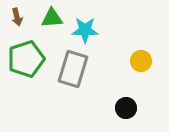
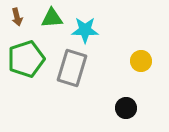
gray rectangle: moved 1 px left, 1 px up
